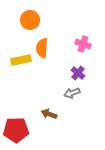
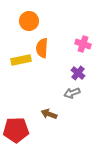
orange circle: moved 1 px left, 1 px down
